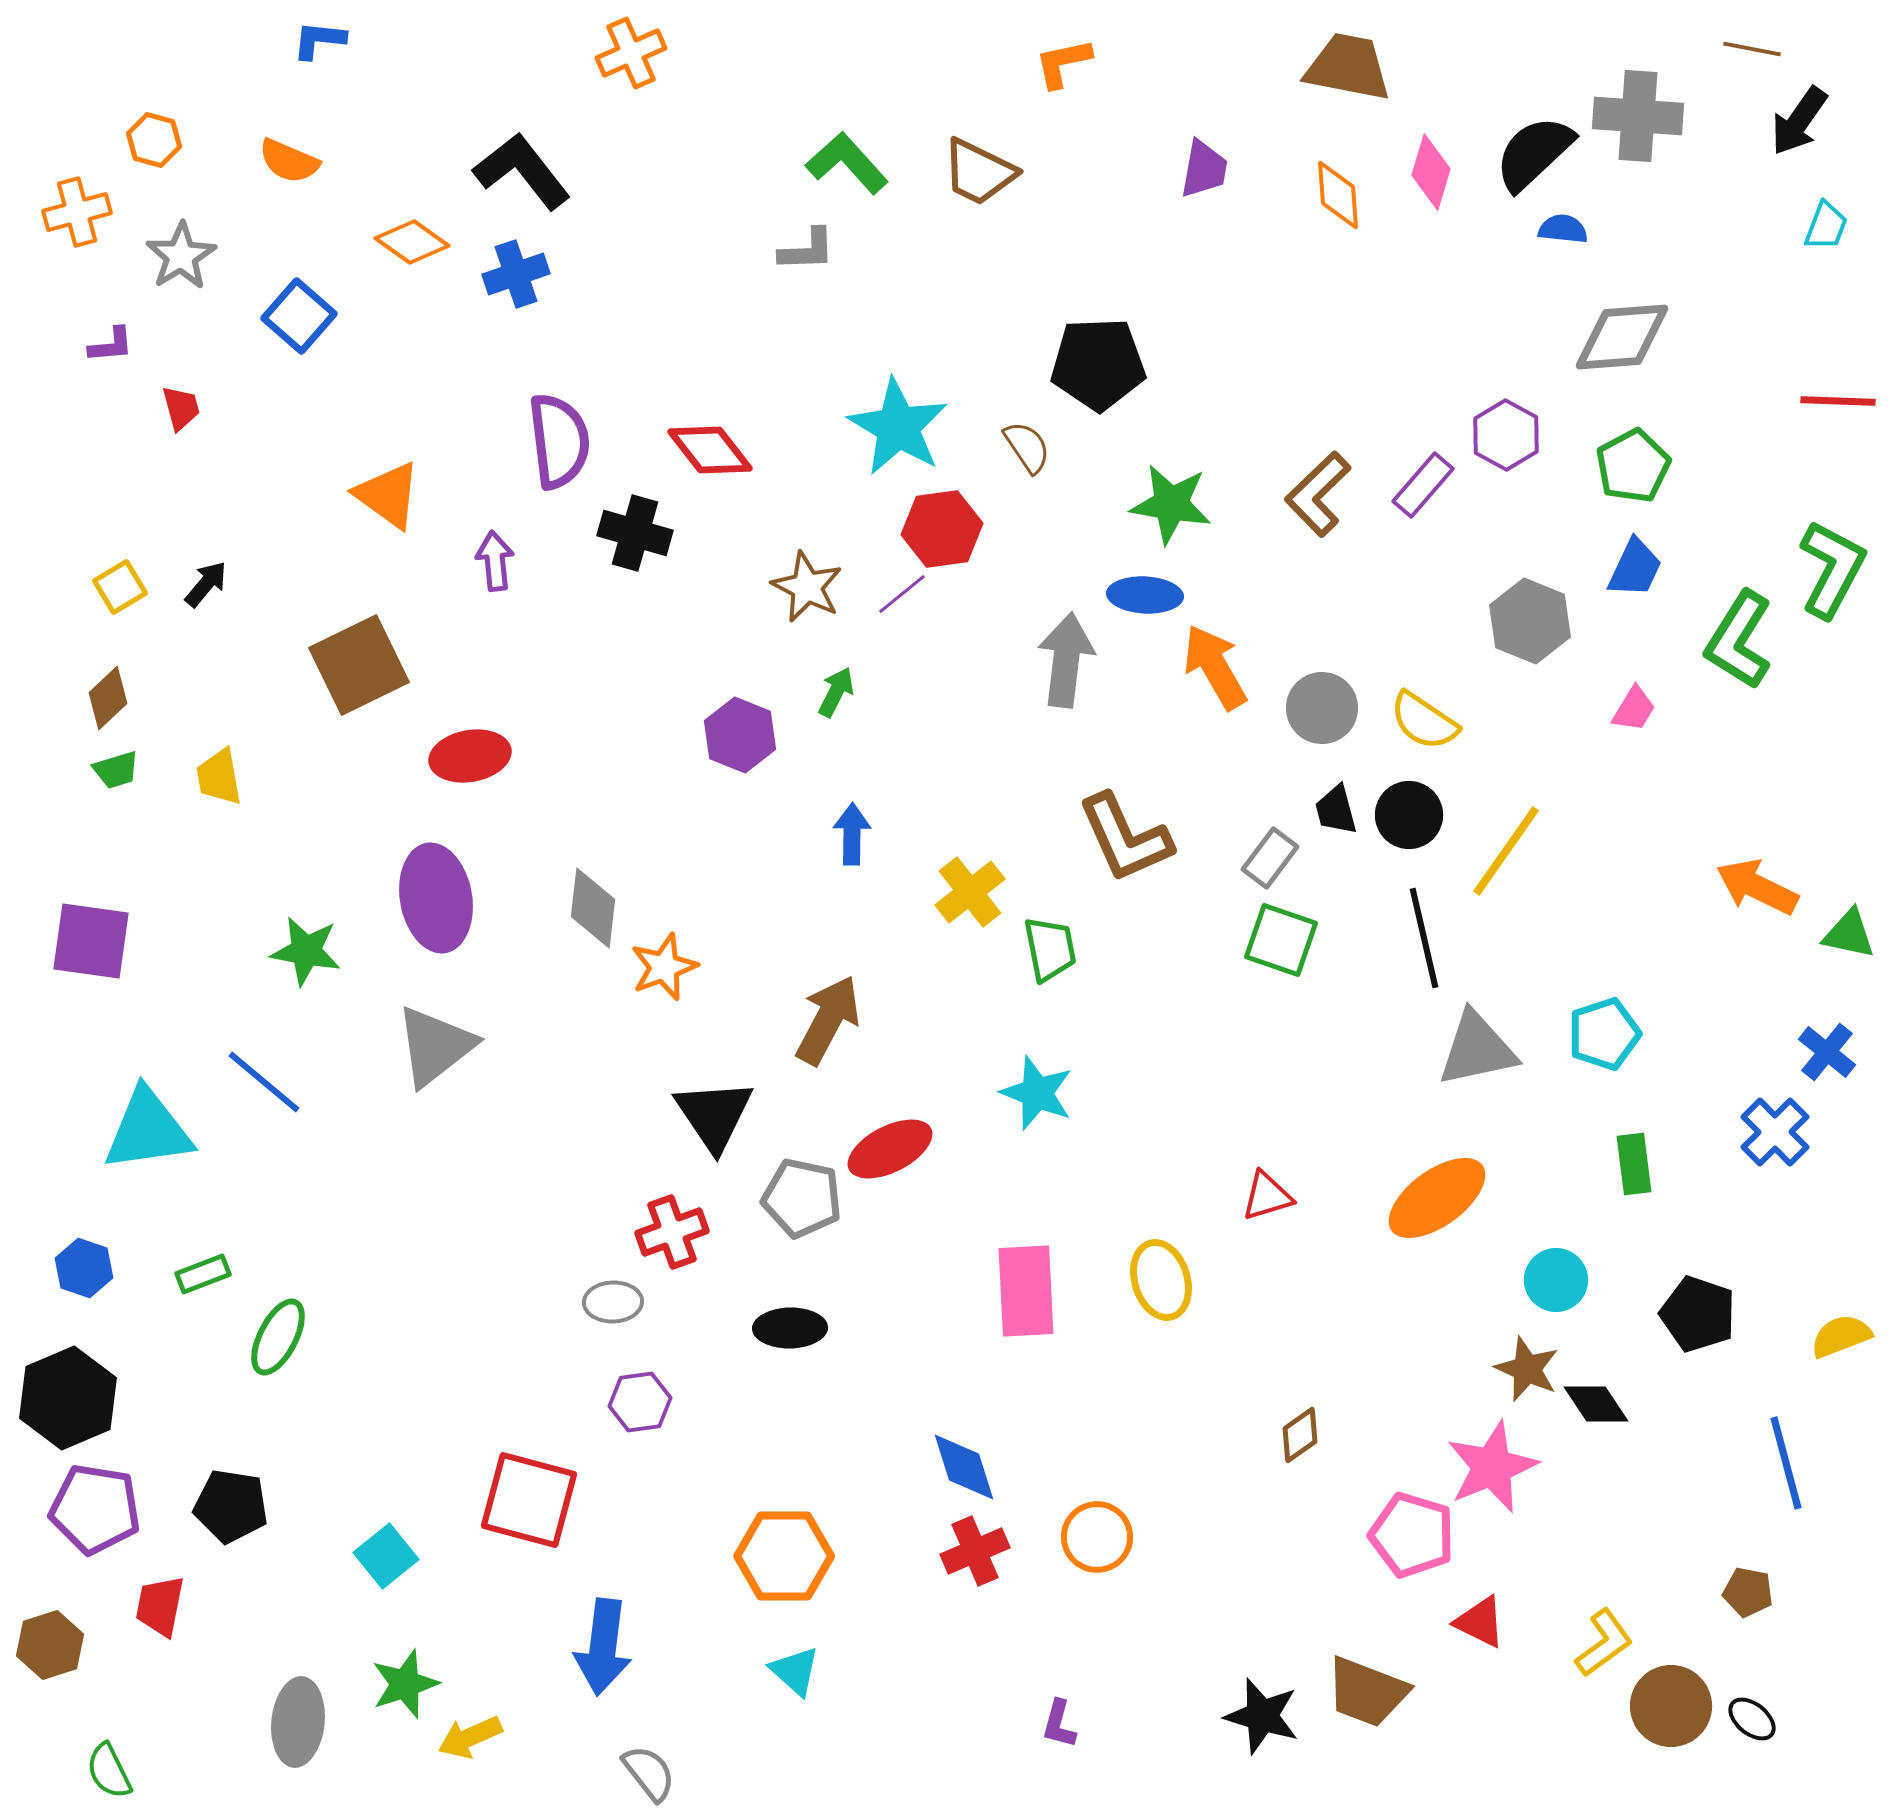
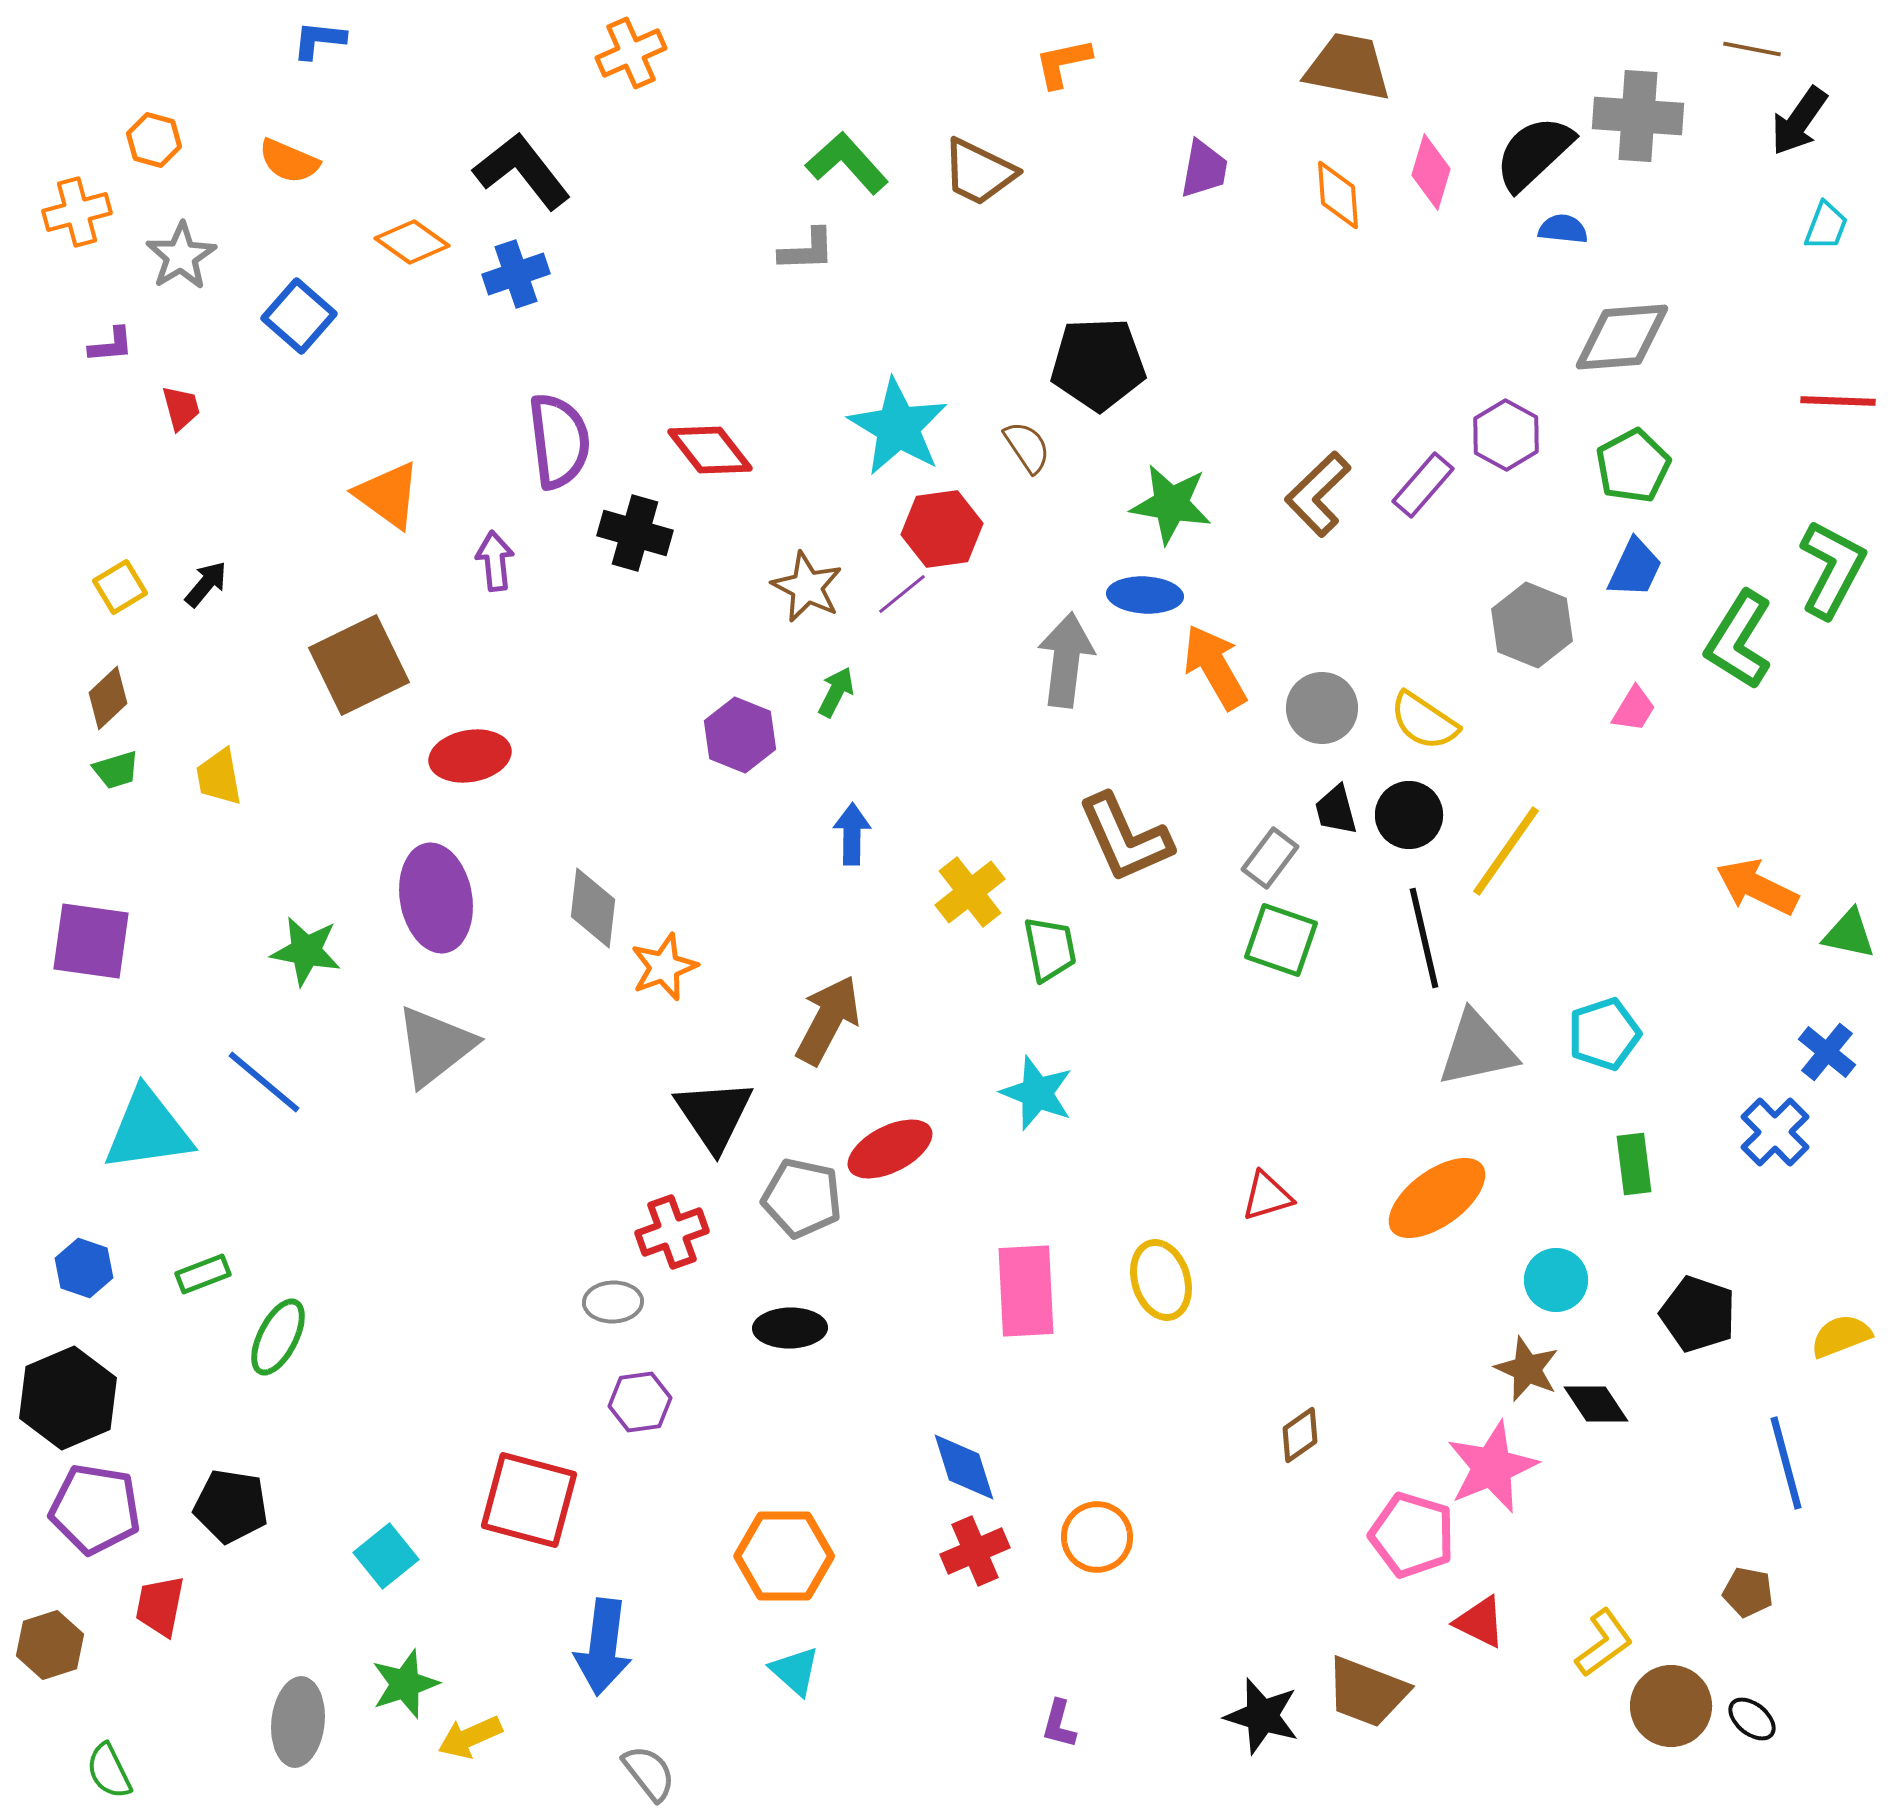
gray hexagon at (1530, 621): moved 2 px right, 4 px down
